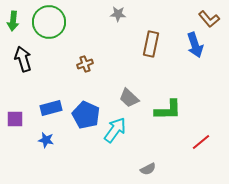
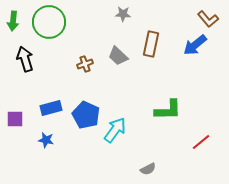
gray star: moved 5 px right
brown L-shape: moved 1 px left
blue arrow: rotated 70 degrees clockwise
black arrow: moved 2 px right
gray trapezoid: moved 11 px left, 42 px up
